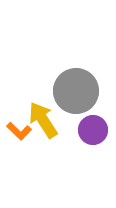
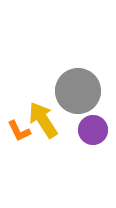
gray circle: moved 2 px right
orange L-shape: rotated 20 degrees clockwise
